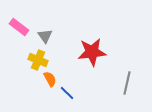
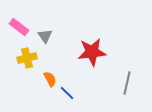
yellow cross: moved 11 px left, 2 px up; rotated 36 degrees counterclockwise
